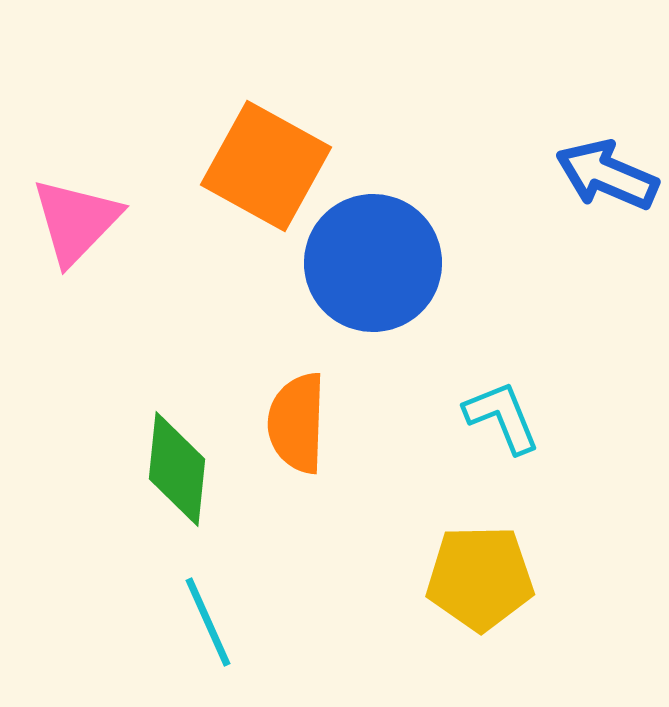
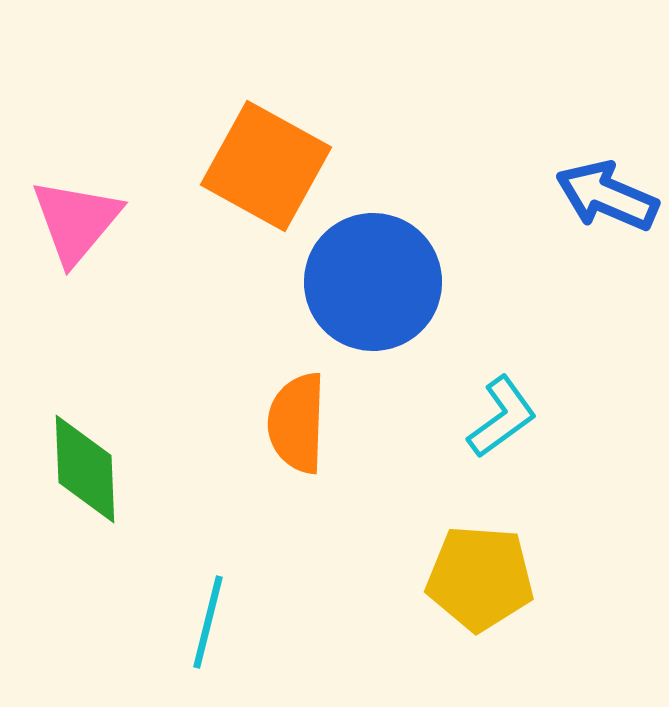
blue arrow: moved 21 px down
pink triangle: rotated 4 degrees counterclockwise
blue circle: moved 19 px down
cyan L-shape: rotated 76 degrees clockwise
green diamond: moved 92 px left; rotated 8 degrees counterclockwise
yellow pentagon: rotated 5 degrees clockwise
cyan line: rotated 38 degrees clockwise
